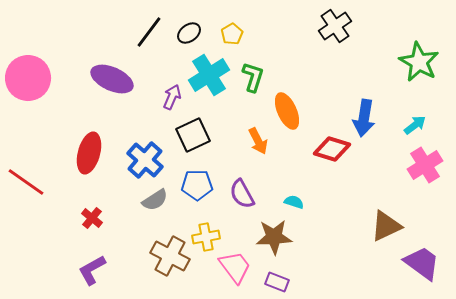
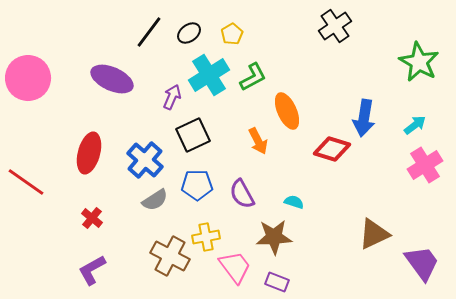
green L-shape: rotated 44 degrees clockwise
brown triangle: moved 12 px left, 8 px down
purple trapezoid: rotated 18 degrees clockwise
